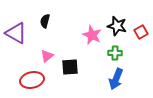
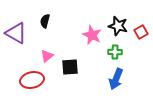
black star: moved 1 px right
green cross: moved 1 px up
